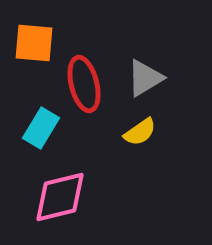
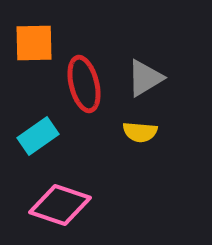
orange square: rotated 6 degrees counterclockwise
cyan rectangle: moved 3 px left, 8 px down; rotated 24 degrees clockwise
yellow semicircle: rotated 40 degrees clockwise
pink diamond: moved 8 px down; rotated 32 degrees clockwise
